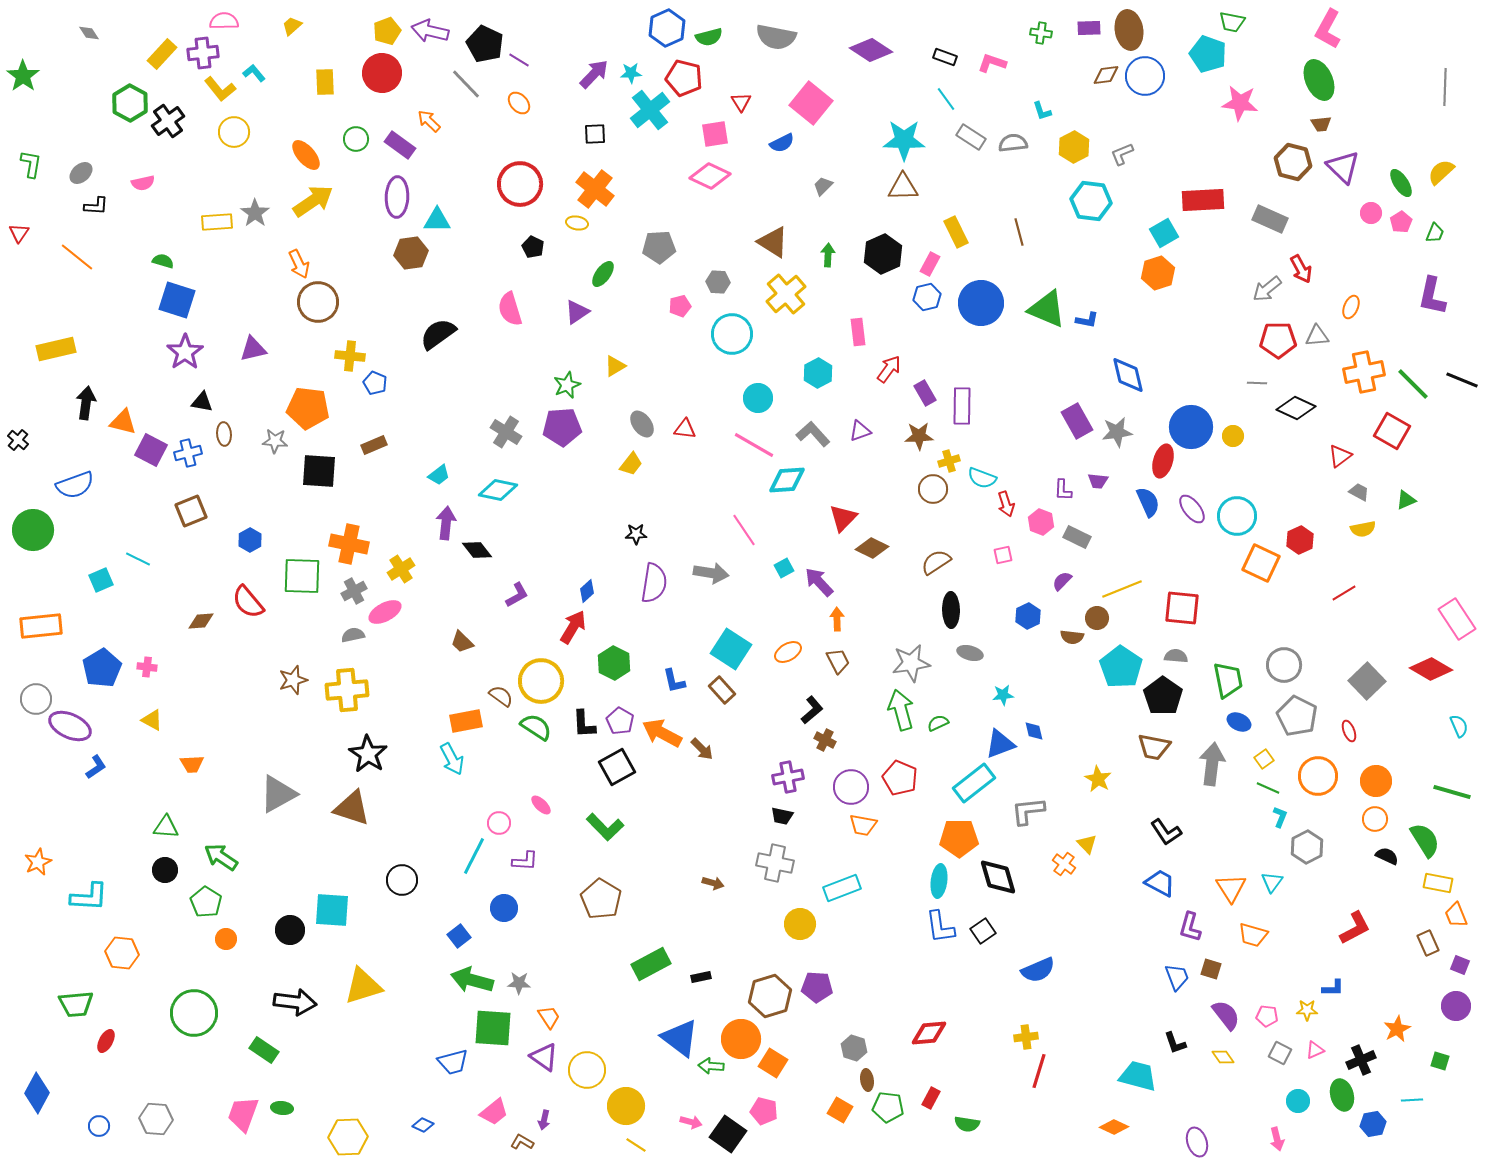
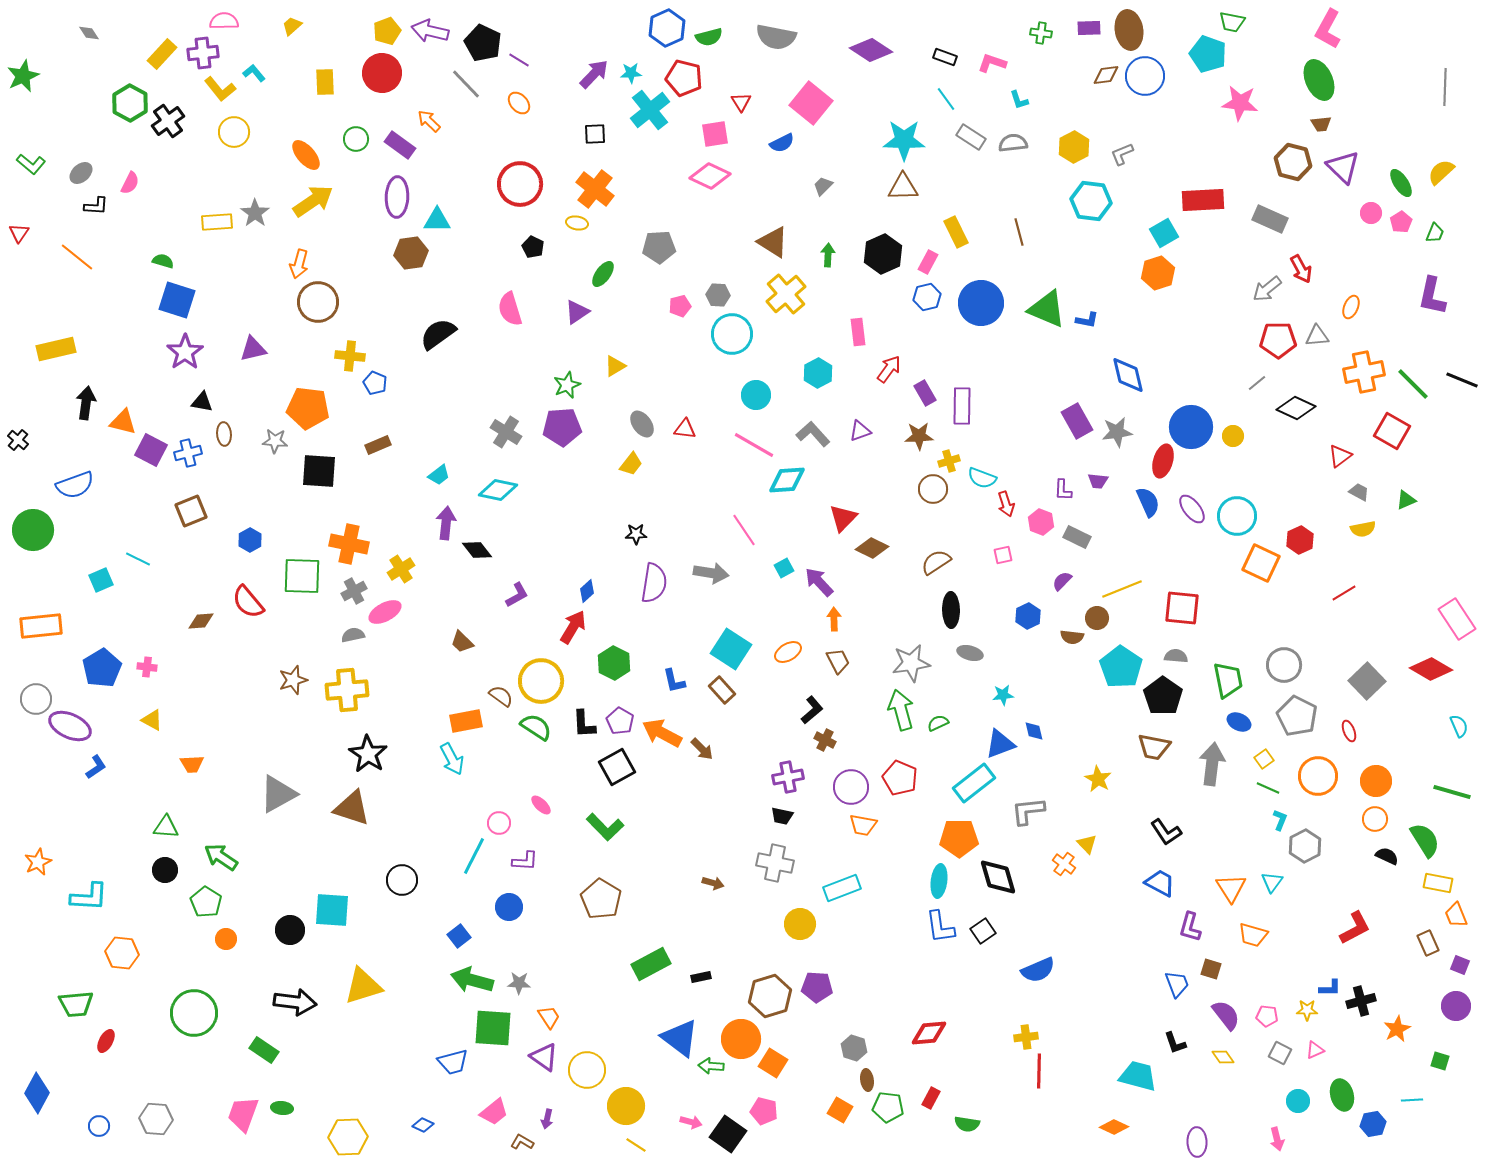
black pentagon at (485, 44): moved 2 px left, 1 px up
green star at (23, 76): rotated 12 degrees clockwise
cyan L-shape at (1042, 111): moved 23 px left, 11 px up
green L-shape at (31, 164): rotated 120 degrees clockwise
pink semicircle at (143, 183): moved 13 px left; rotated 50 degrees counterclockwise
orange arrow at (299, 264): rotated 40 degrees clockwise
pink rectangle at (930, 264): moved 2 px left, 2 px up
gray hexagon at (718, 282): moved 13 px down
gray line at (1257, 383): rotated 42 degrees counterclockwise
cyan circle at (758, 398): moved 2 px left, 3 px up
brown rectangle at (374, 445): moved 4 px right
orange arrow at (837, 619): moved 3 px left
cyan L-shape at (1280, 817): moved 3 px down
gray hexagon at (1307, 847): moved 2 px left, 1 px up
blue circle at (504, 908): moved 5 px right, 1 px up
blue trapezoid at (1177, 977): moved 7 px down
blue L-shape at (1333, 988): moved 3 px left
black cross at (1361, 1060): moved 59 px up; rotated 8 degrees clockwise
red line at (1039, 1071): rotated 16 degrees counterclockwise
purple arrow at (544, 1120): moved 3 px right, 1 px up
purple ellipse at (1197, 1142): rotated 16 degrees clockwise
